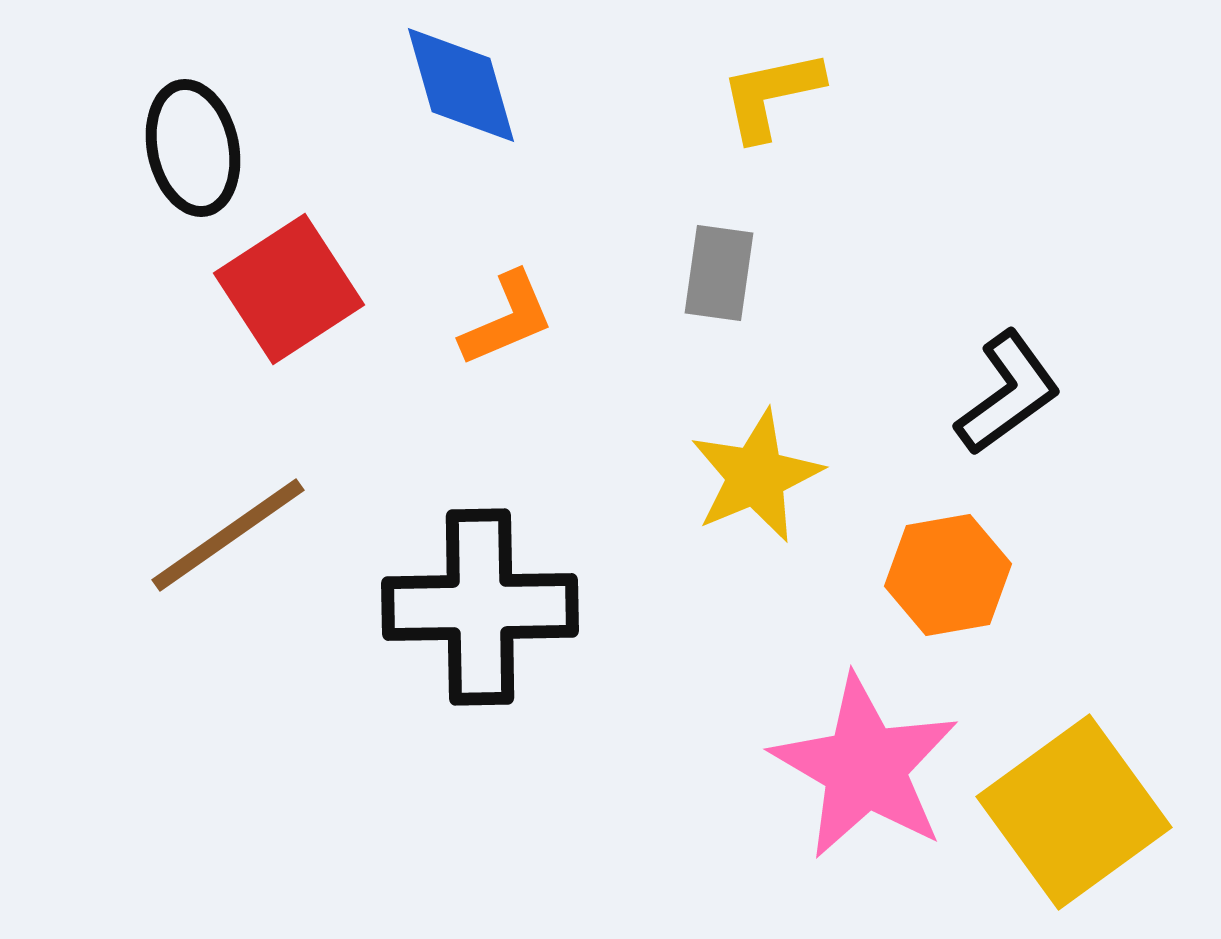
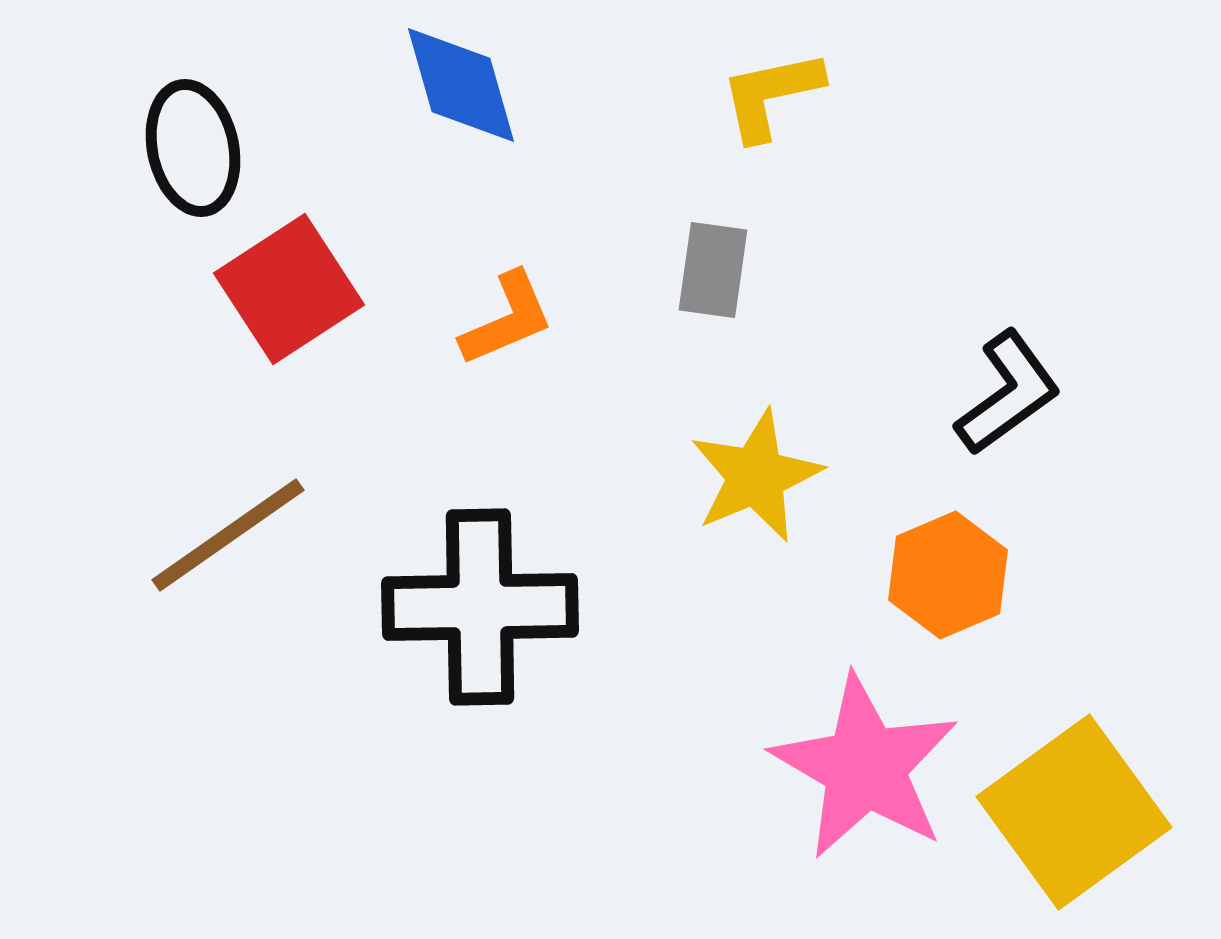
gray rectangle: moved 6 px left, 3 px up
orange hexagon: rotated 13 degrees counterclockwise
